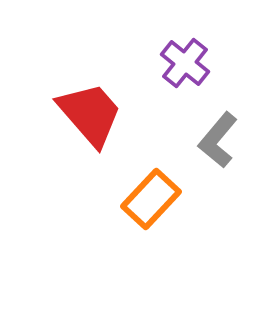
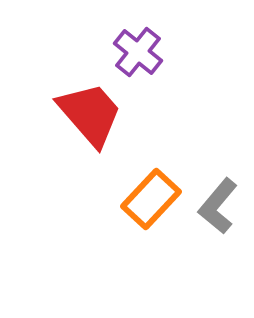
purple cross: moved 47 px left, 11 px up
gray L-shape: moved 66 px down
